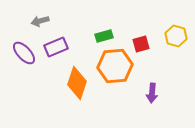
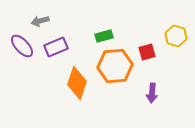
red square: moved 6 px right, 8 px down
purple ellipse: moved 2 px left, 7 px up
